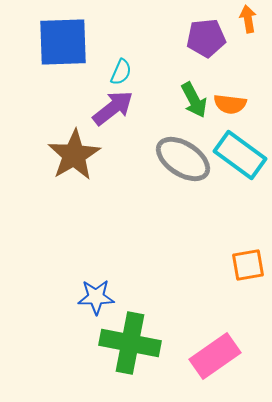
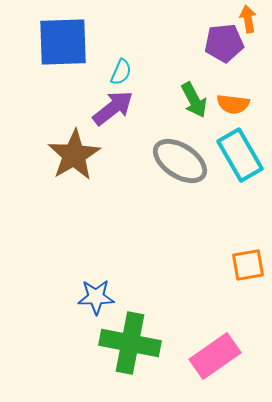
purple pentagon: moved 18 px right, 5 px down
orange semicircle: moved 3 px right
cyan rectangle: rotated 24 degrees clockwise
gray ellipse: moved 3 px left, 2 px down
